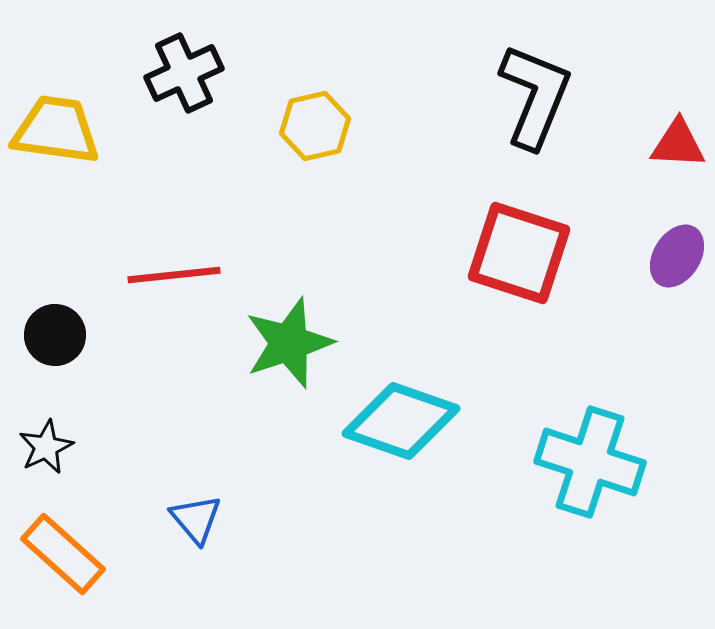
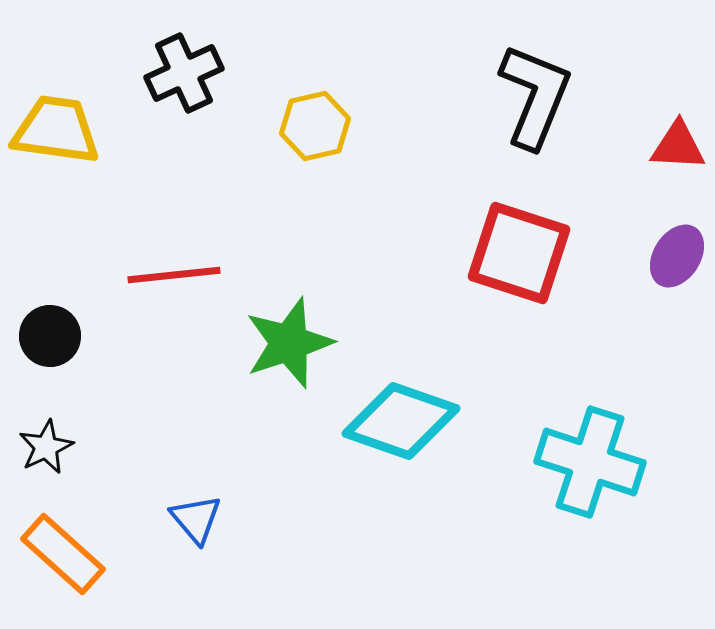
red triangle: moved 2 px down
black circle: moved 5 px left, 1 px down
